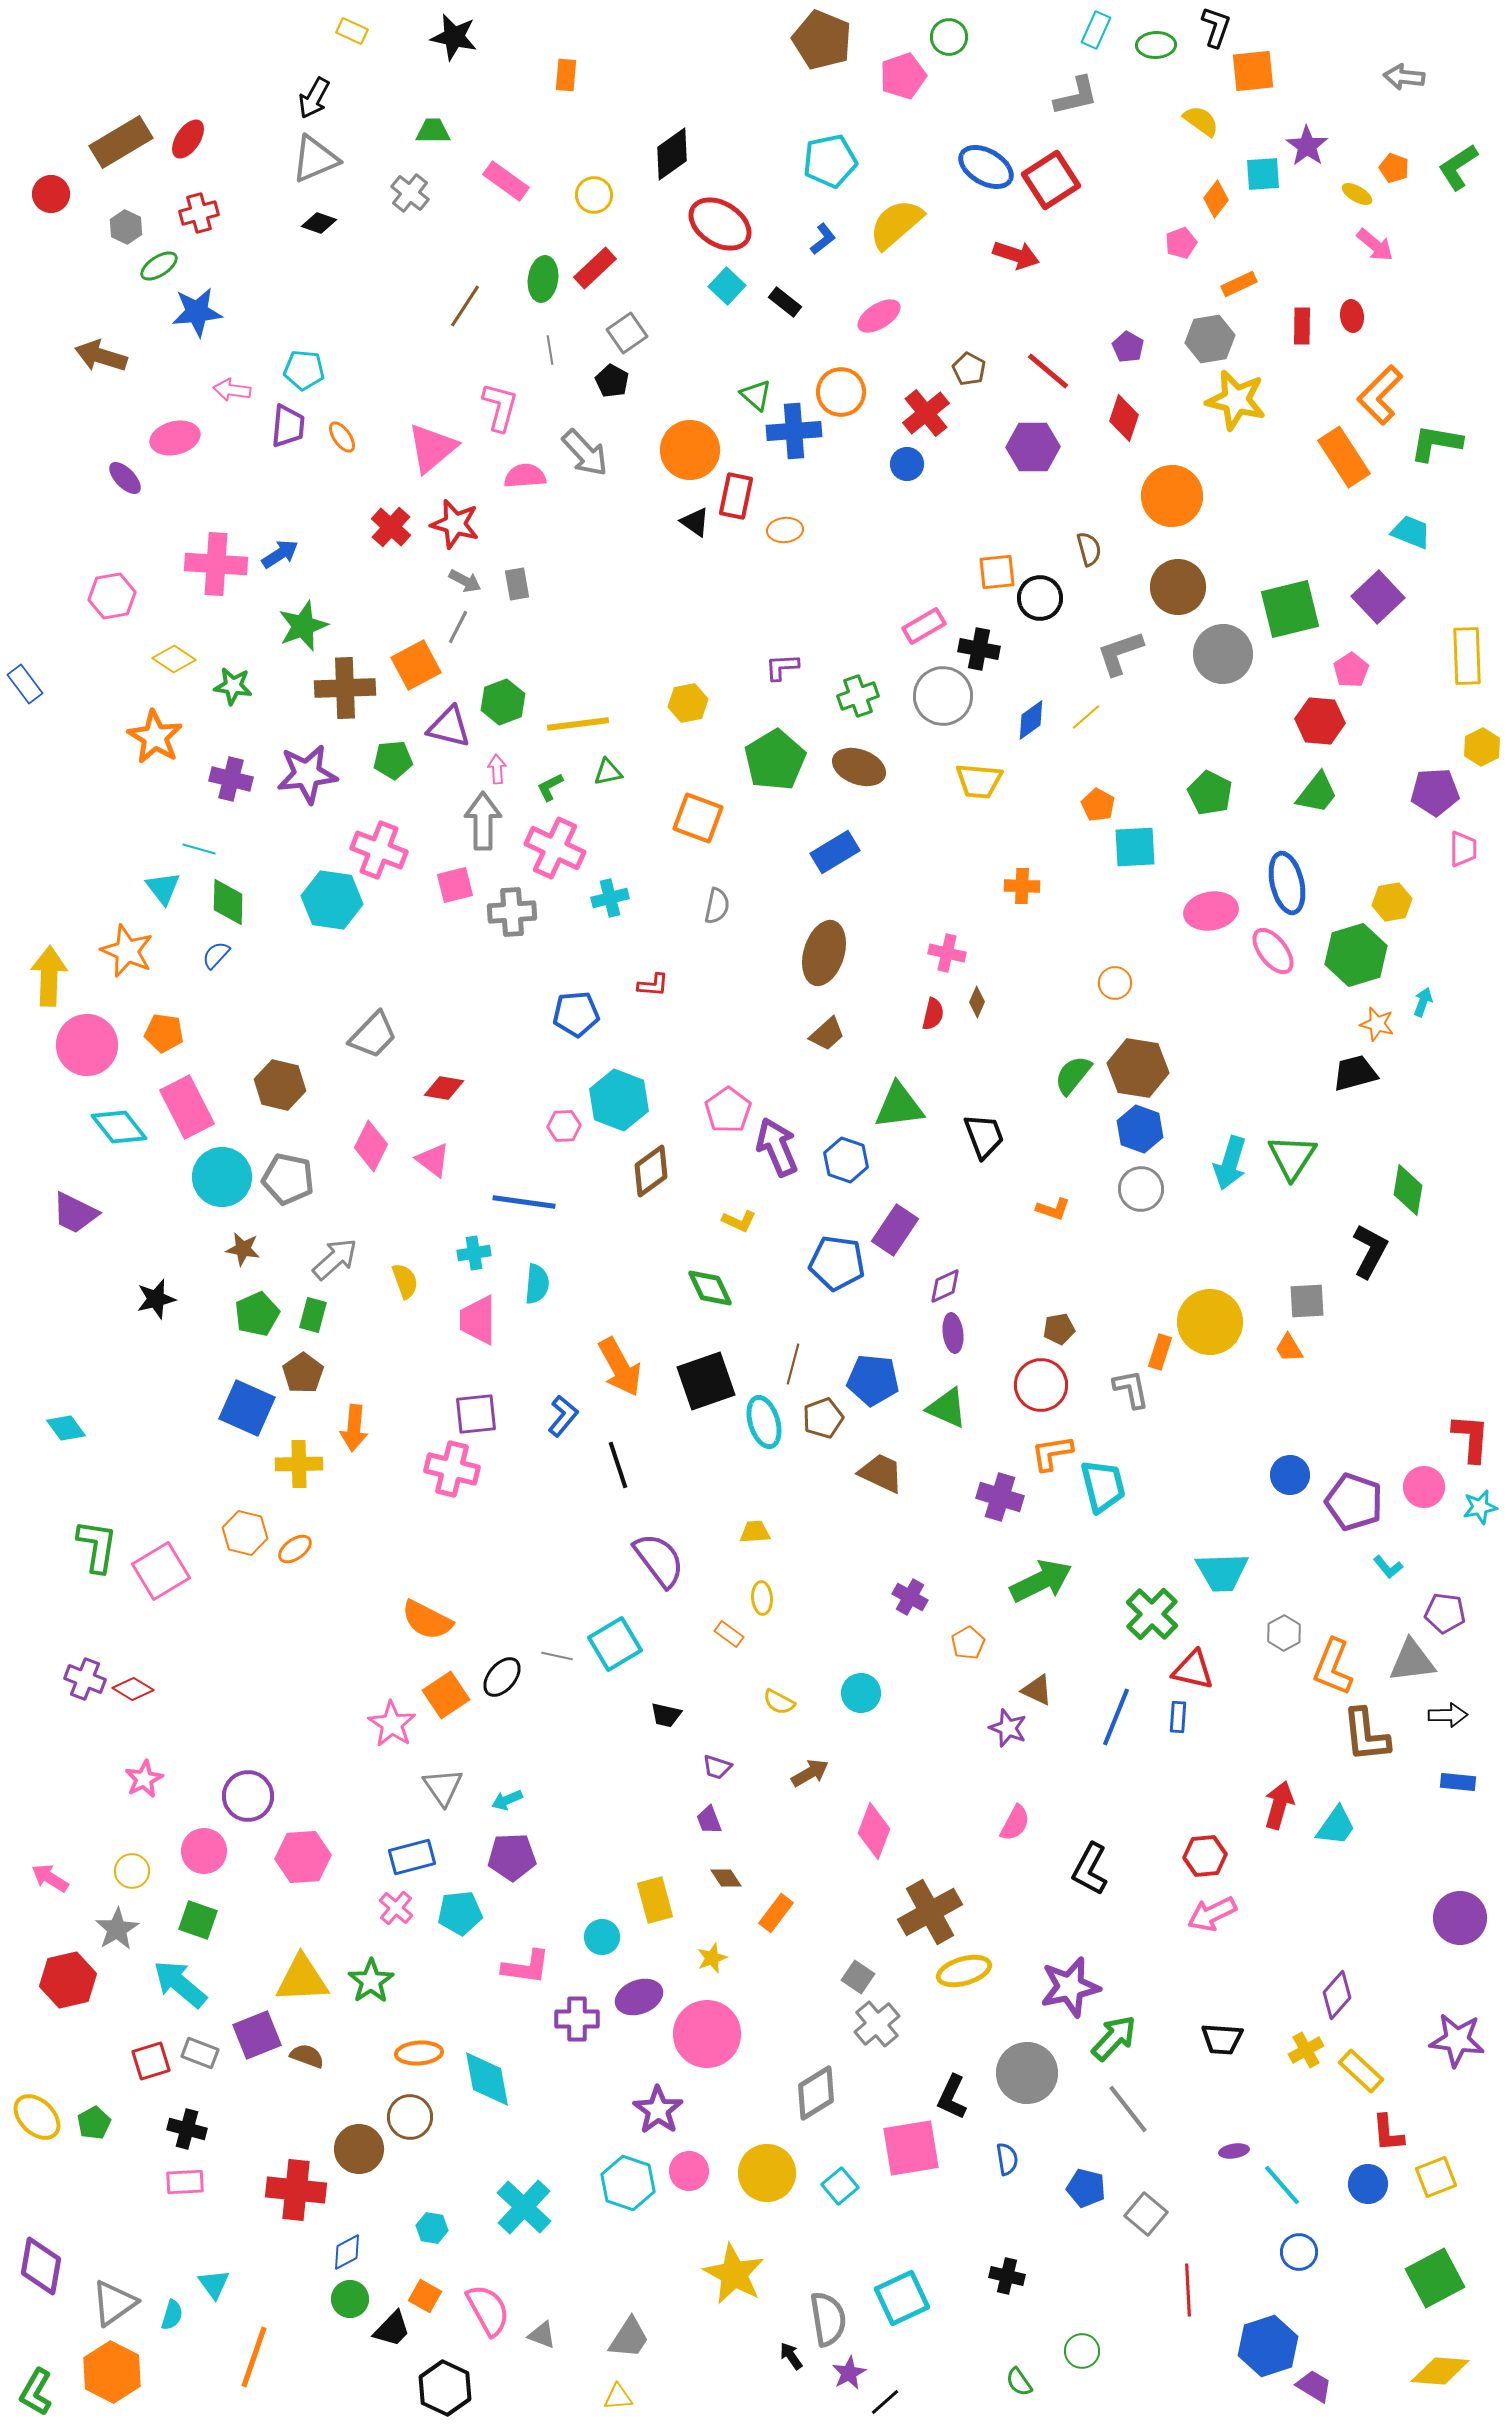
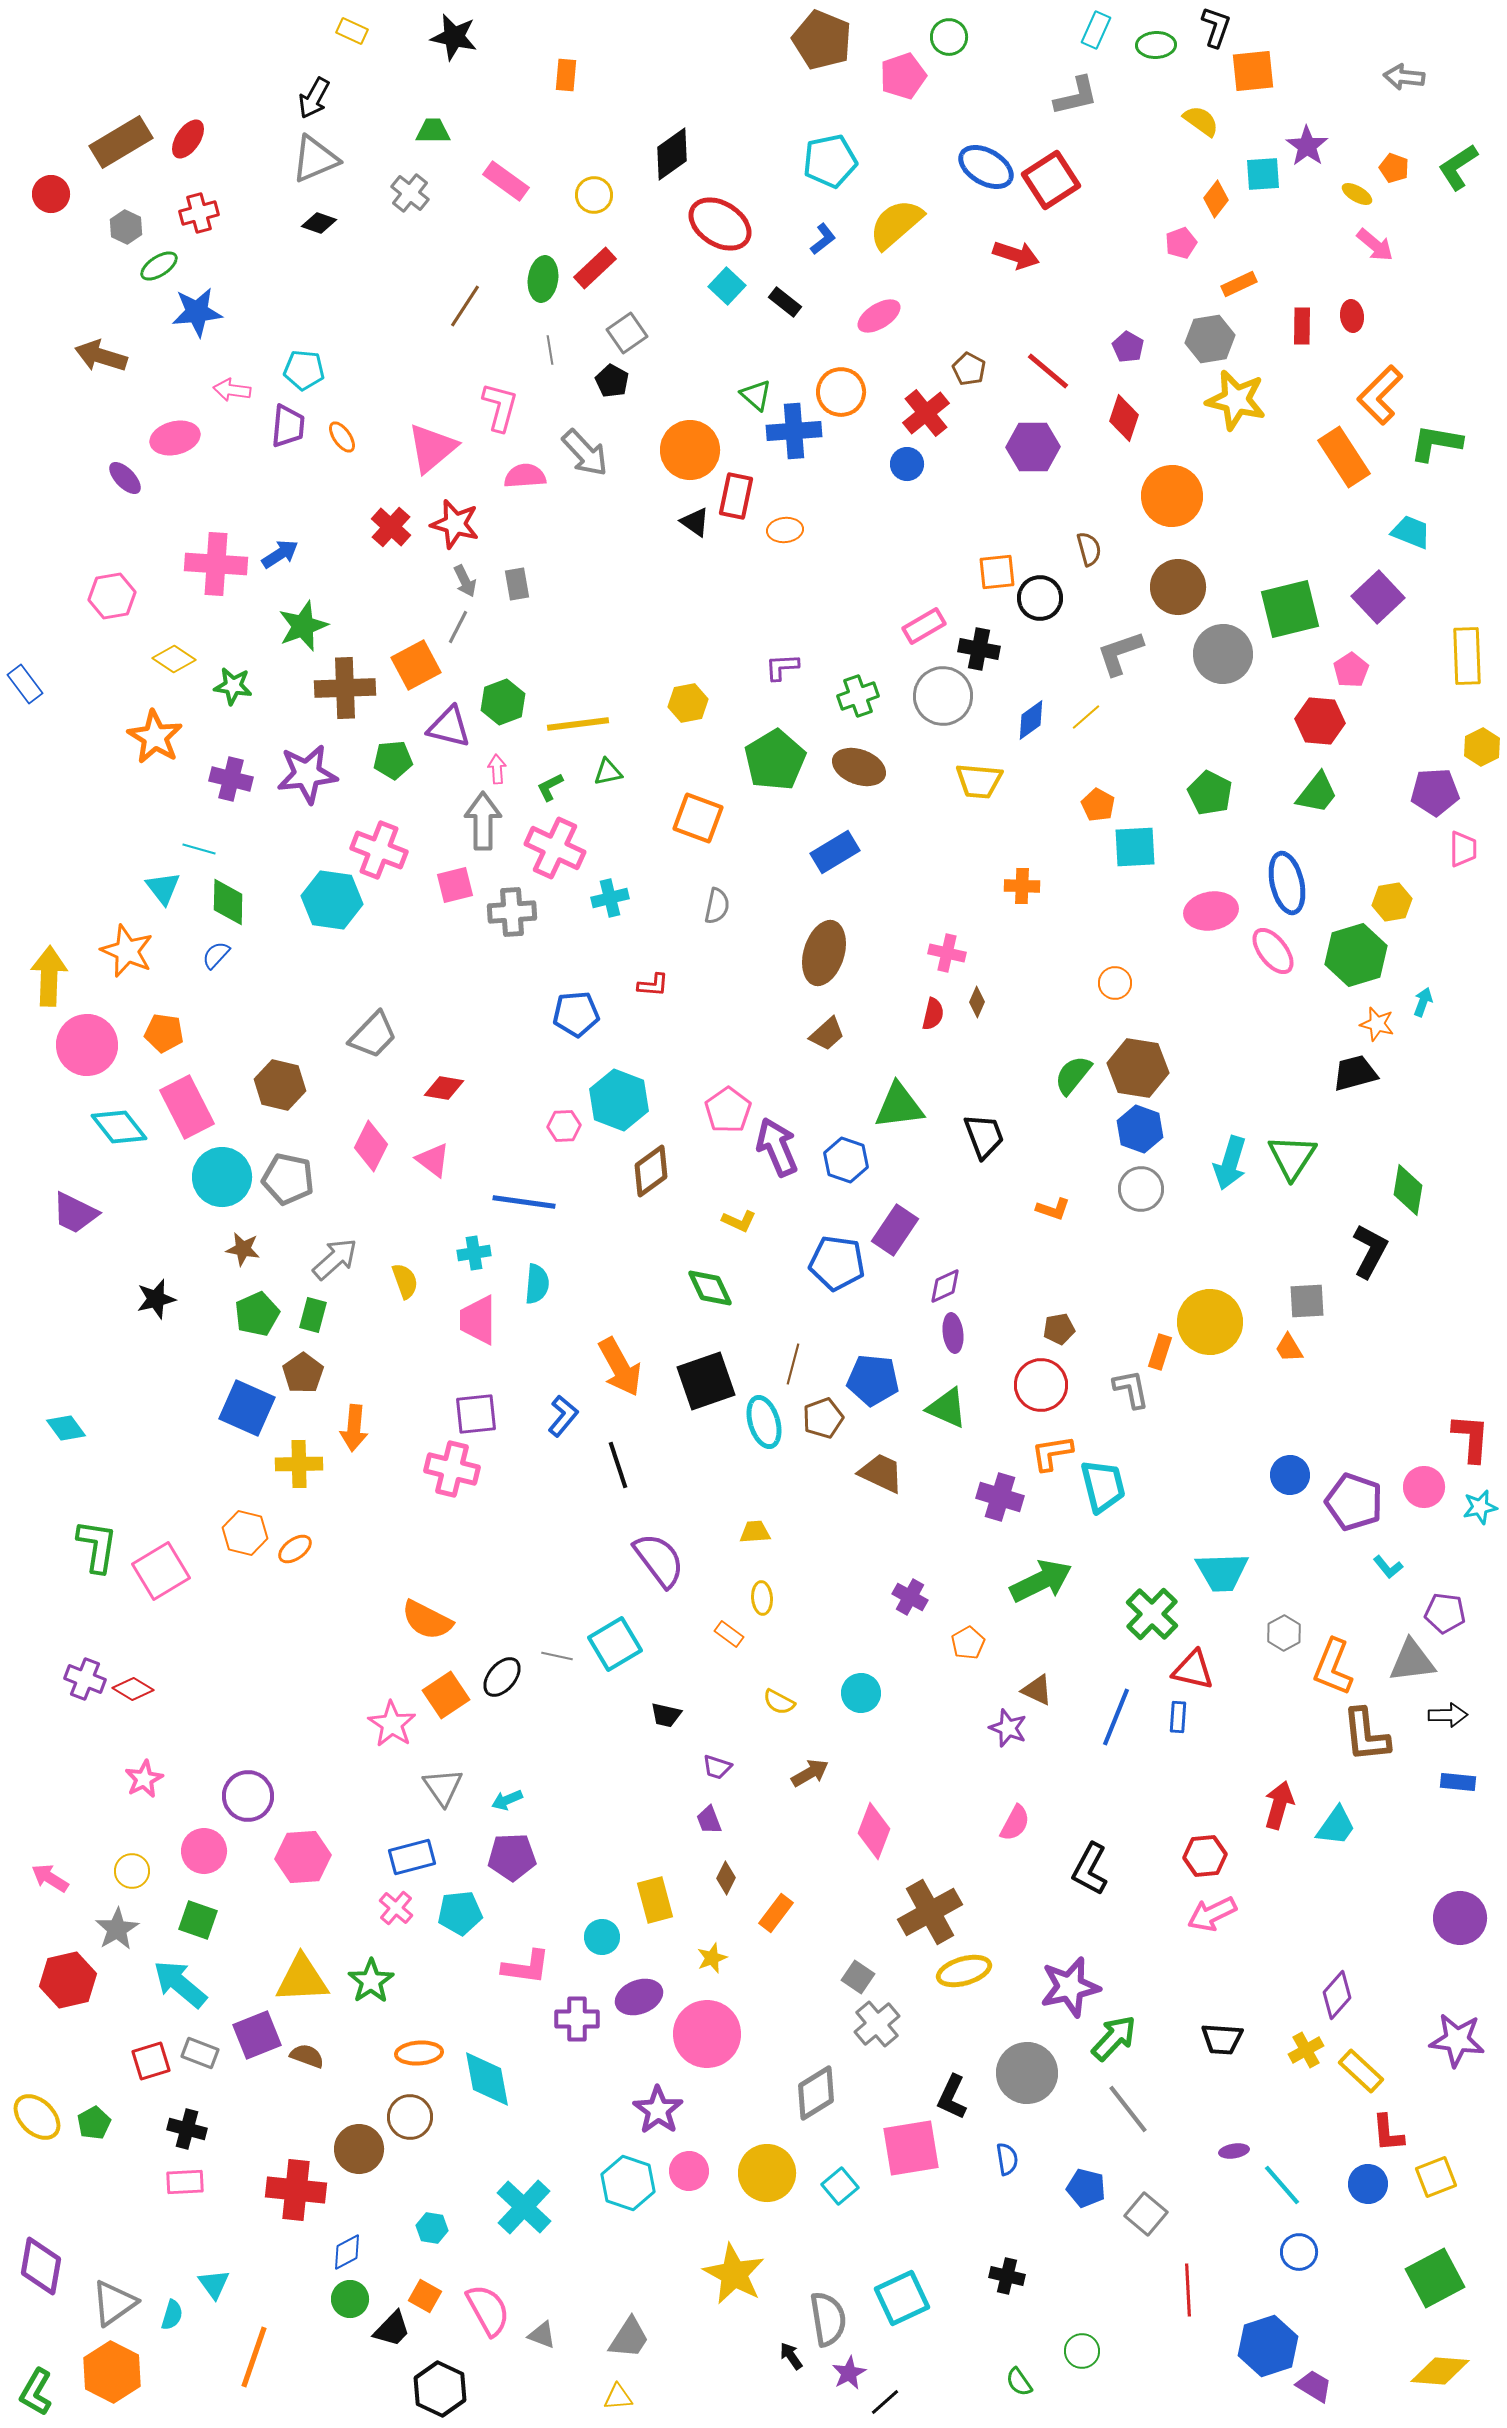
gray arrow at (465, 581): rotated 36 degrees clockwise
brown diamond at (726, 1878): rotated 60 degrees clockwise
black hexagon at (445, 2388): moved 5 px left, 1 px down
